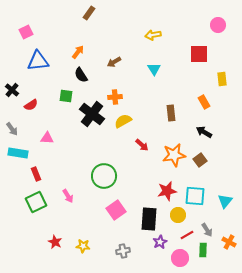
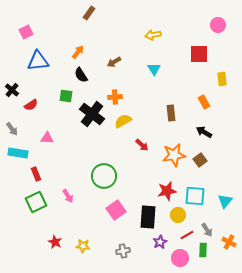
black rectangle at (149, 219): moved 1 px left, 2 px up
